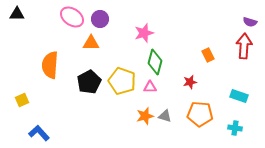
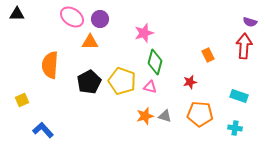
orange triangle: moved 1 px left, 1 px up
pink triangle: rotated 16 degrees clockwise
blue L-shape: moved 4 px right, 3 px up
